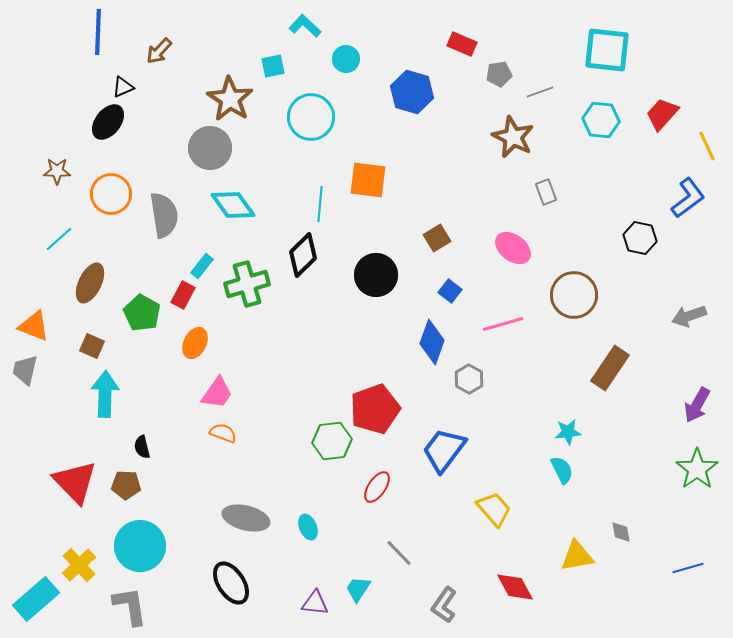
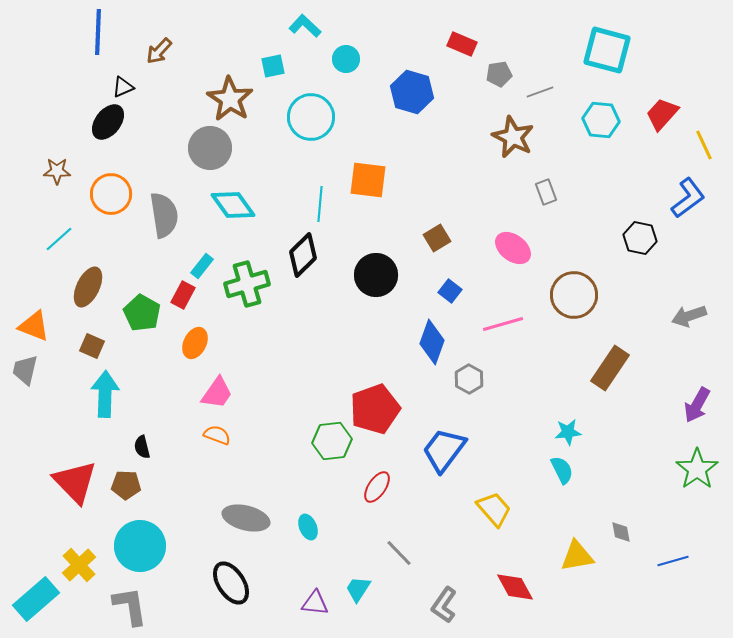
cyan square at (607, 50): rotated 9 degrees clockwise
yellow line at (707, 146): moved 3 px left, 1 px up
brown ellipse at (90, 283): moved 2 px left, 4 px down
orange semicircle at (223, 433): moved 6 px left, 2 px down
blue line at (688, 568): moved 15 px left, 7 px up
